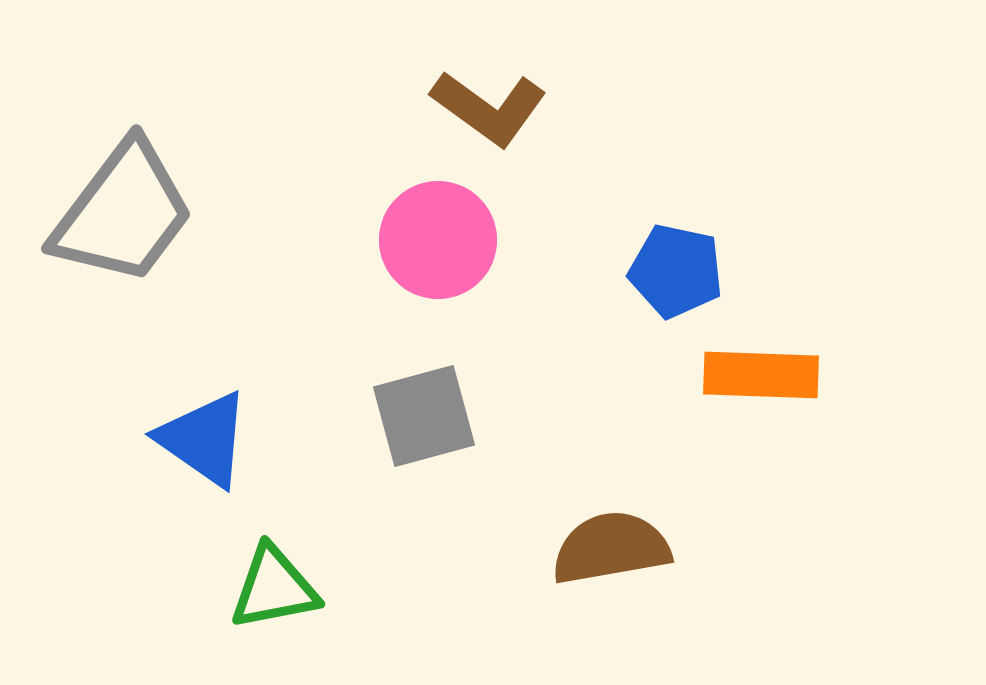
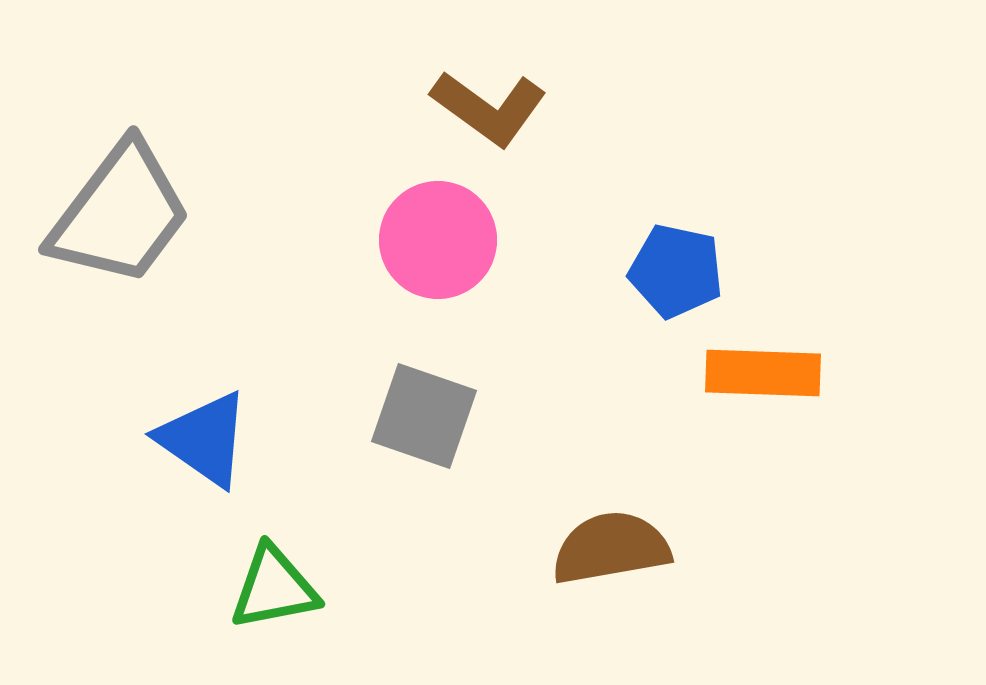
gray trapezoid: moved 3 px left, 1 px down
orange rectangle: moved 2 px right, 2 px up
gray square: rotated 34 degrees clockwise
